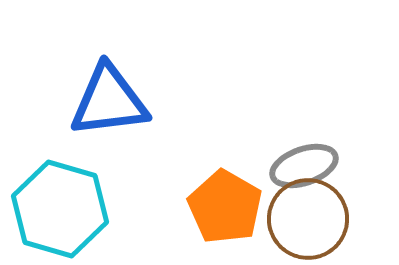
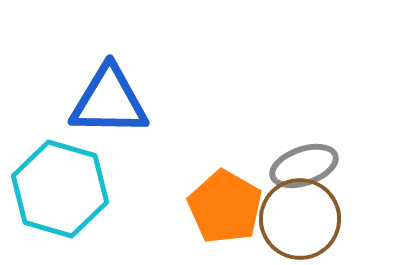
blue triangle: rotated 8 degrees clockwise
cyan hexagon: moved 20 px up
brown circle: moved 8 px left
